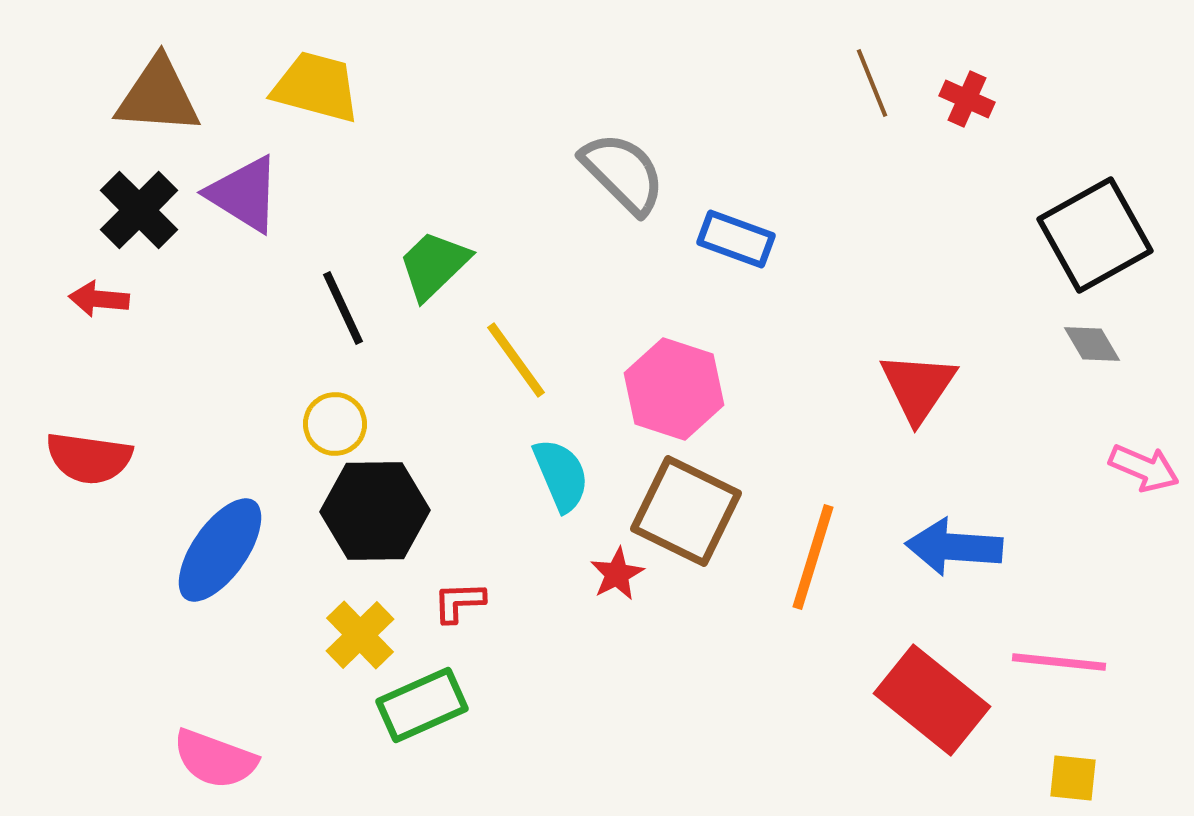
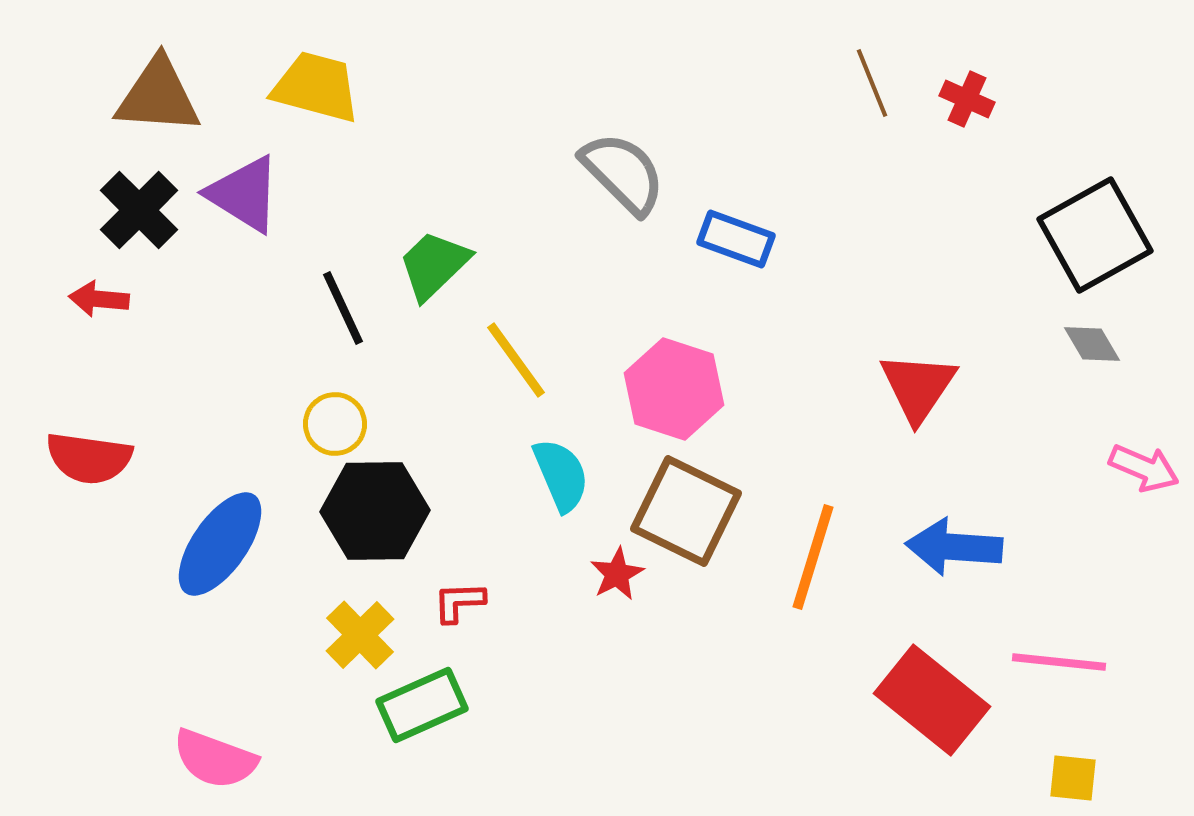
blue ellipse: moved 6 px up
